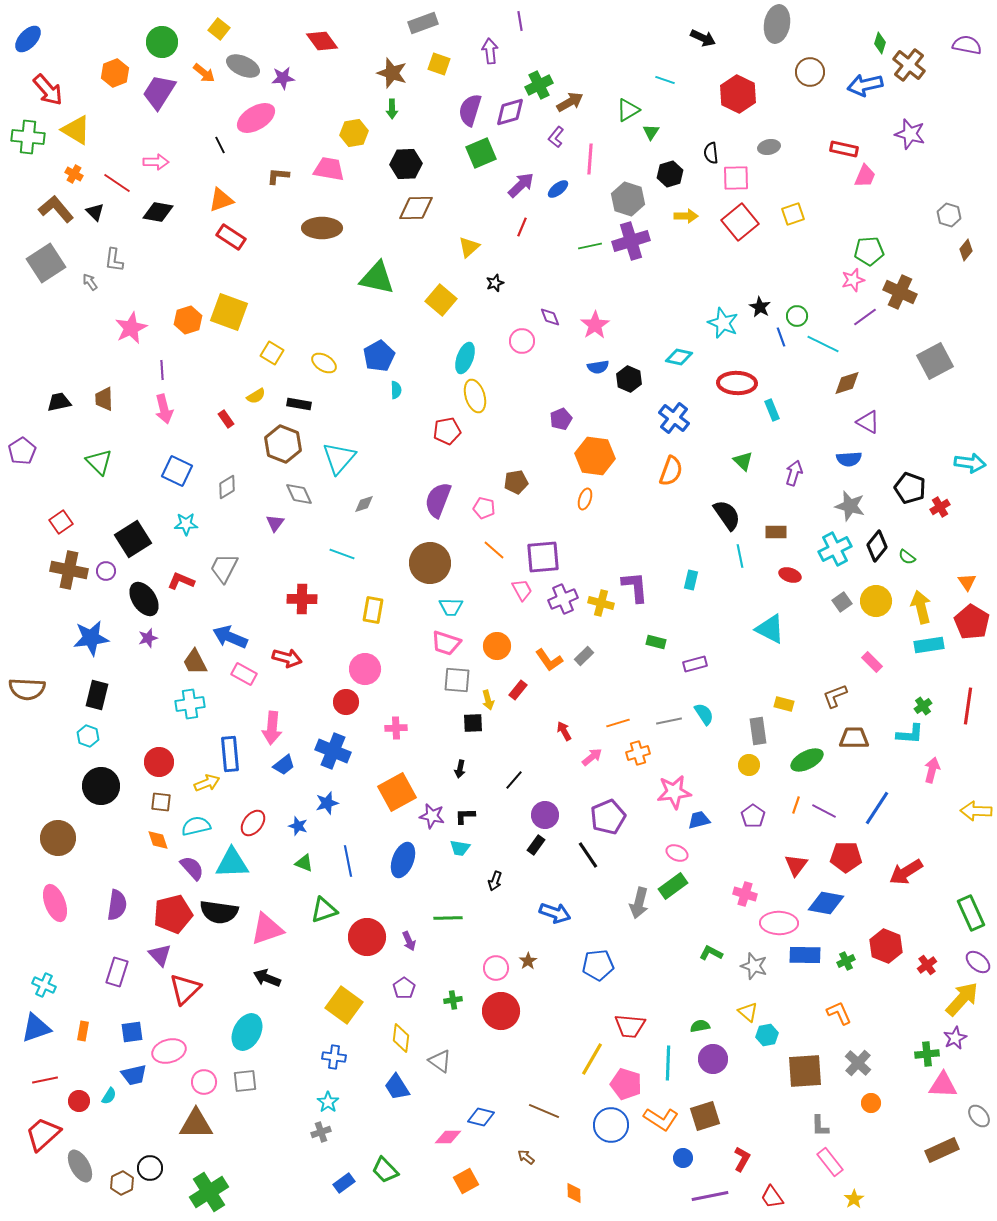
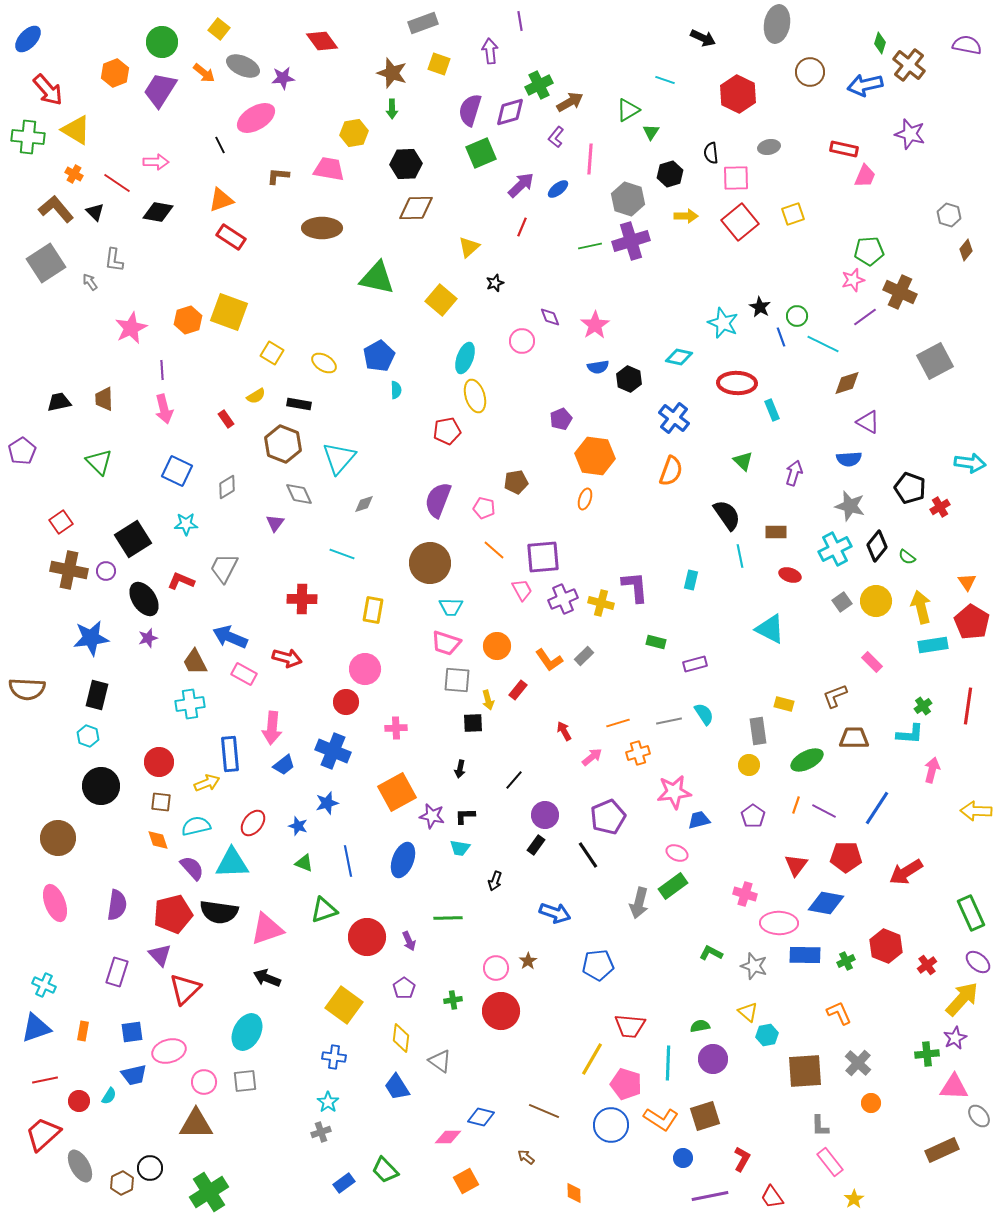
purple trapezoid at (159, 92): moved 1 px right, 2 px up
cyan rectangle at (929, 645): moved 4 px right
pink triangle at (943, 1085): moved 11 px right, 2 px down
